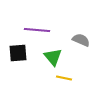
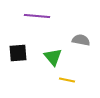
purple line: moved 14 px up
gray semicircle: rotated 12 degrees counterclockwise
yellow line: moved 3 px right, 2 px down
